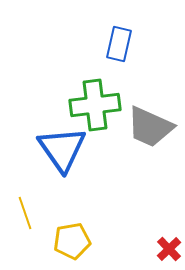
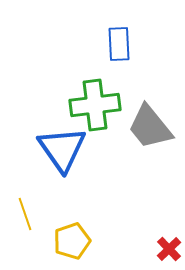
blue rectangle: rotated 16 degrees counterclockwise
gray trapezoid: rotated 27 degrees clockwise
yellow line: moved 1 px down
yellow pentagon: rotated 9 degrees counterclockwise
